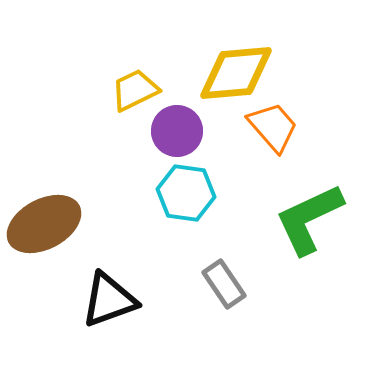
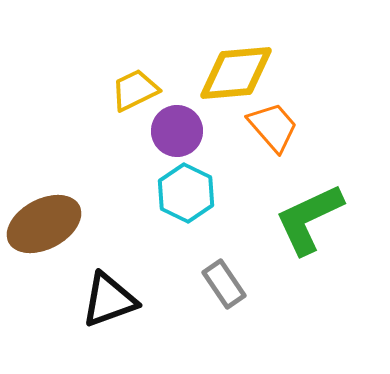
cyan hexagon: rotated 18 degrees clockwise
